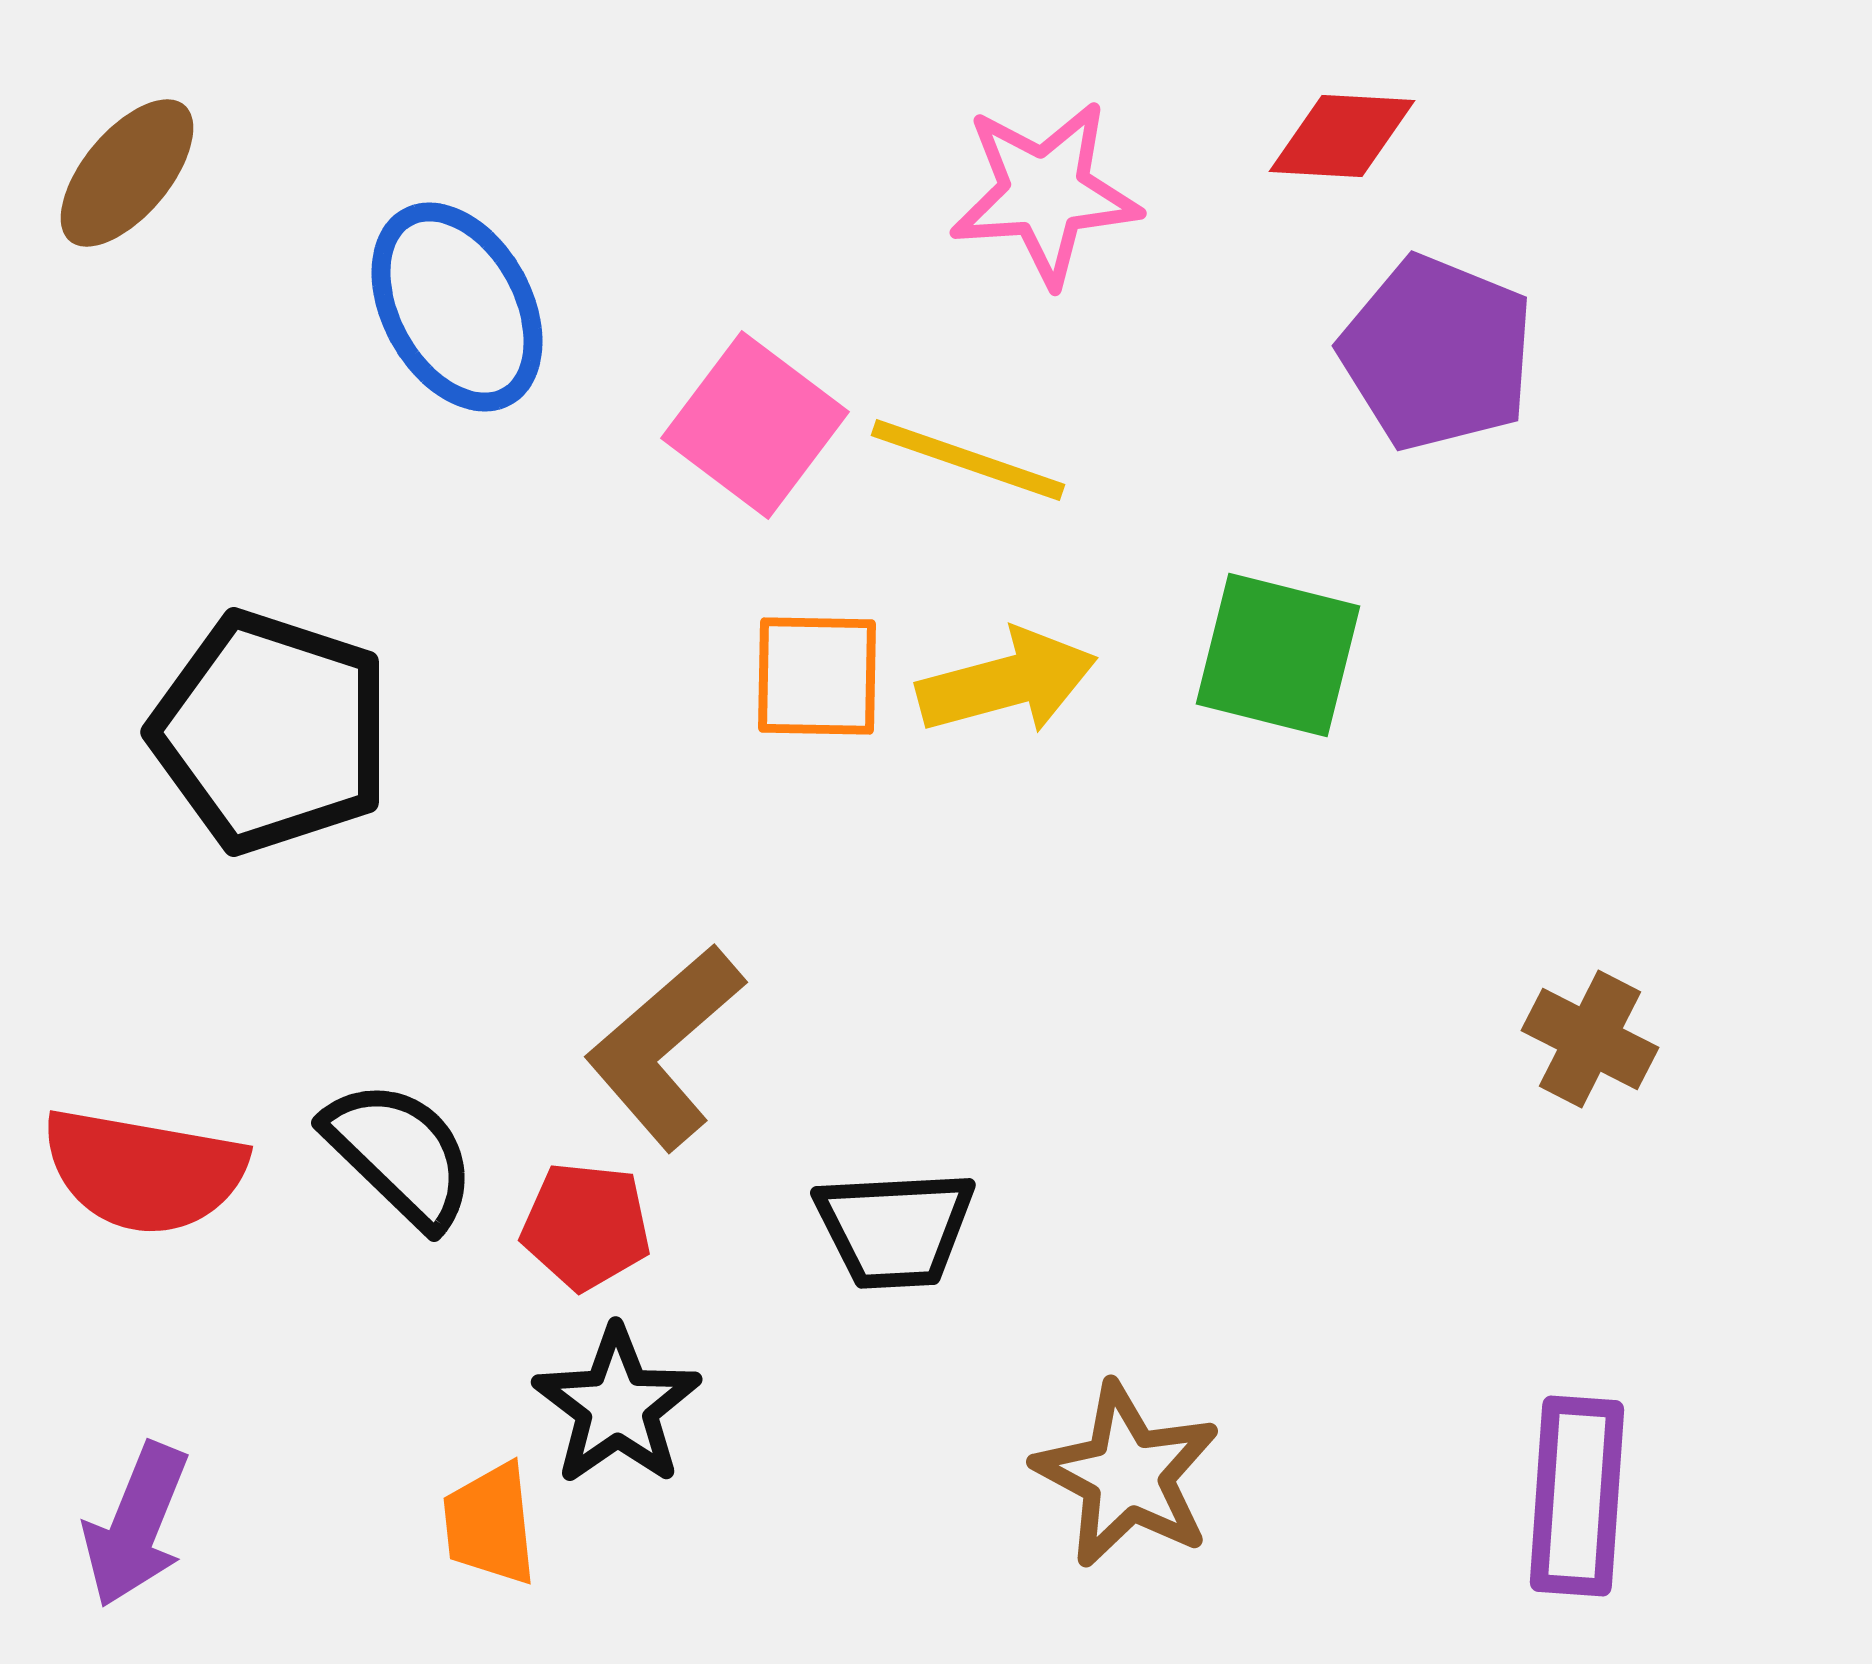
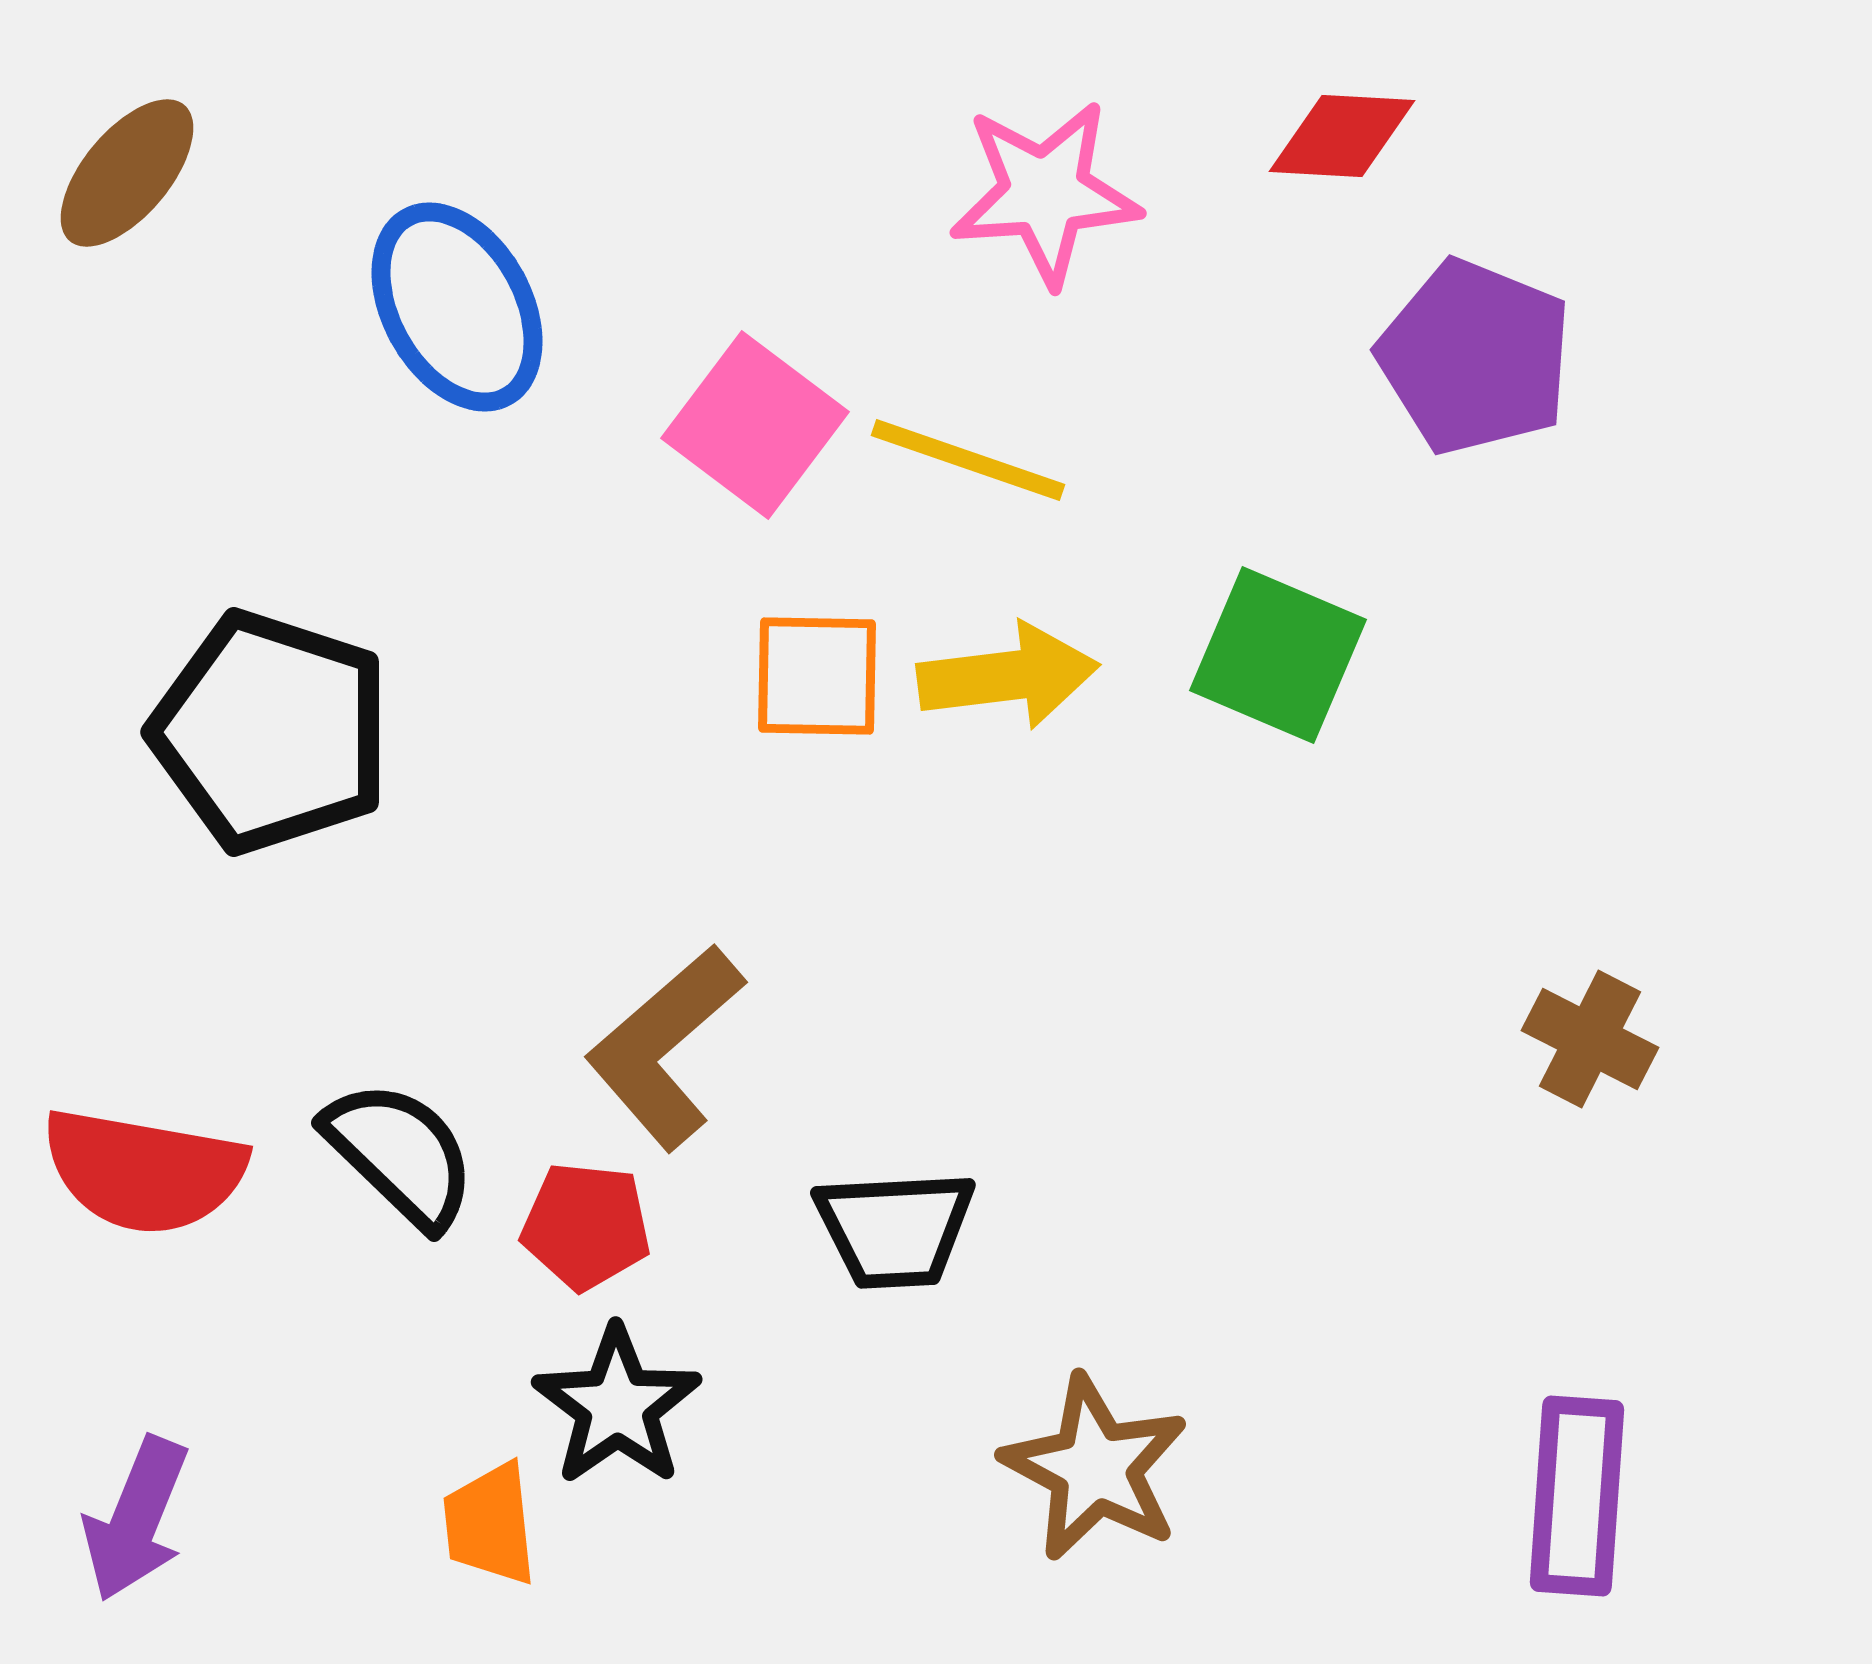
purple pentagon: moved 38 px right, 4 px down
green square: rotated 9 degrees clockwise
yellow arrow: moved 1 px right, 6 px up; rotated 8 degrees clockwise
brown star: moved 32 px left, 7 px up
purple arrow: moved 6 px up
